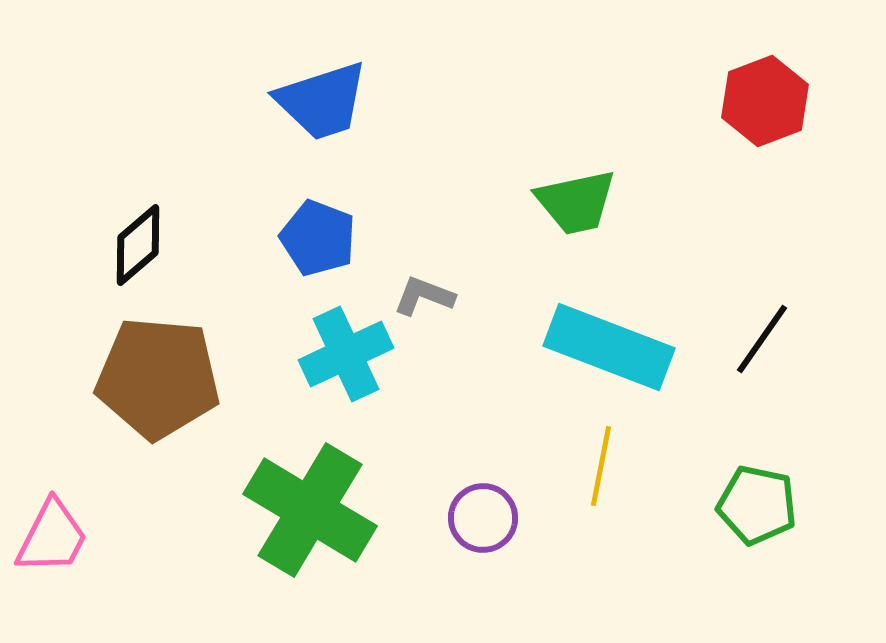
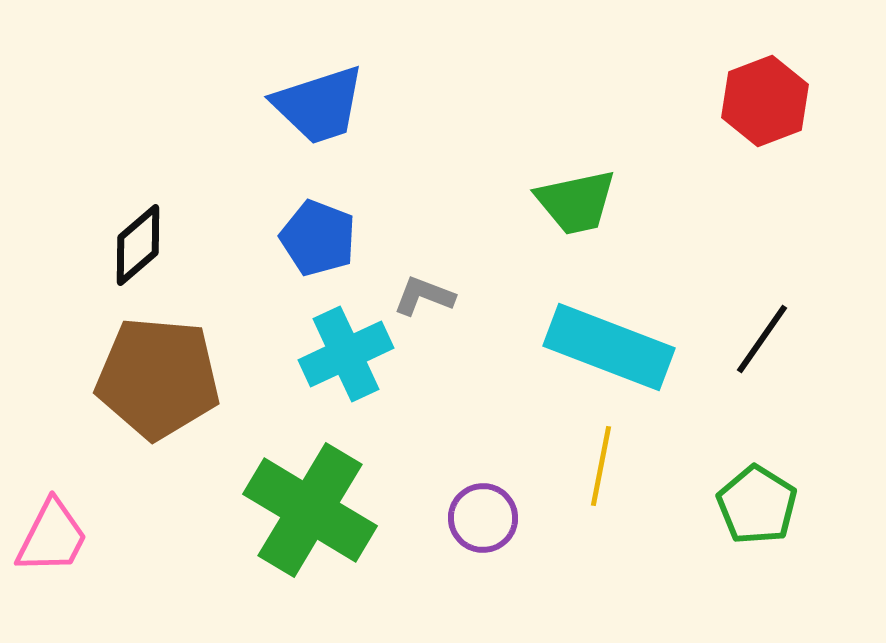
blue trapezoid: moved 3 px left, 4 px down
green pentagon: rotated 20 degrees clockwise
